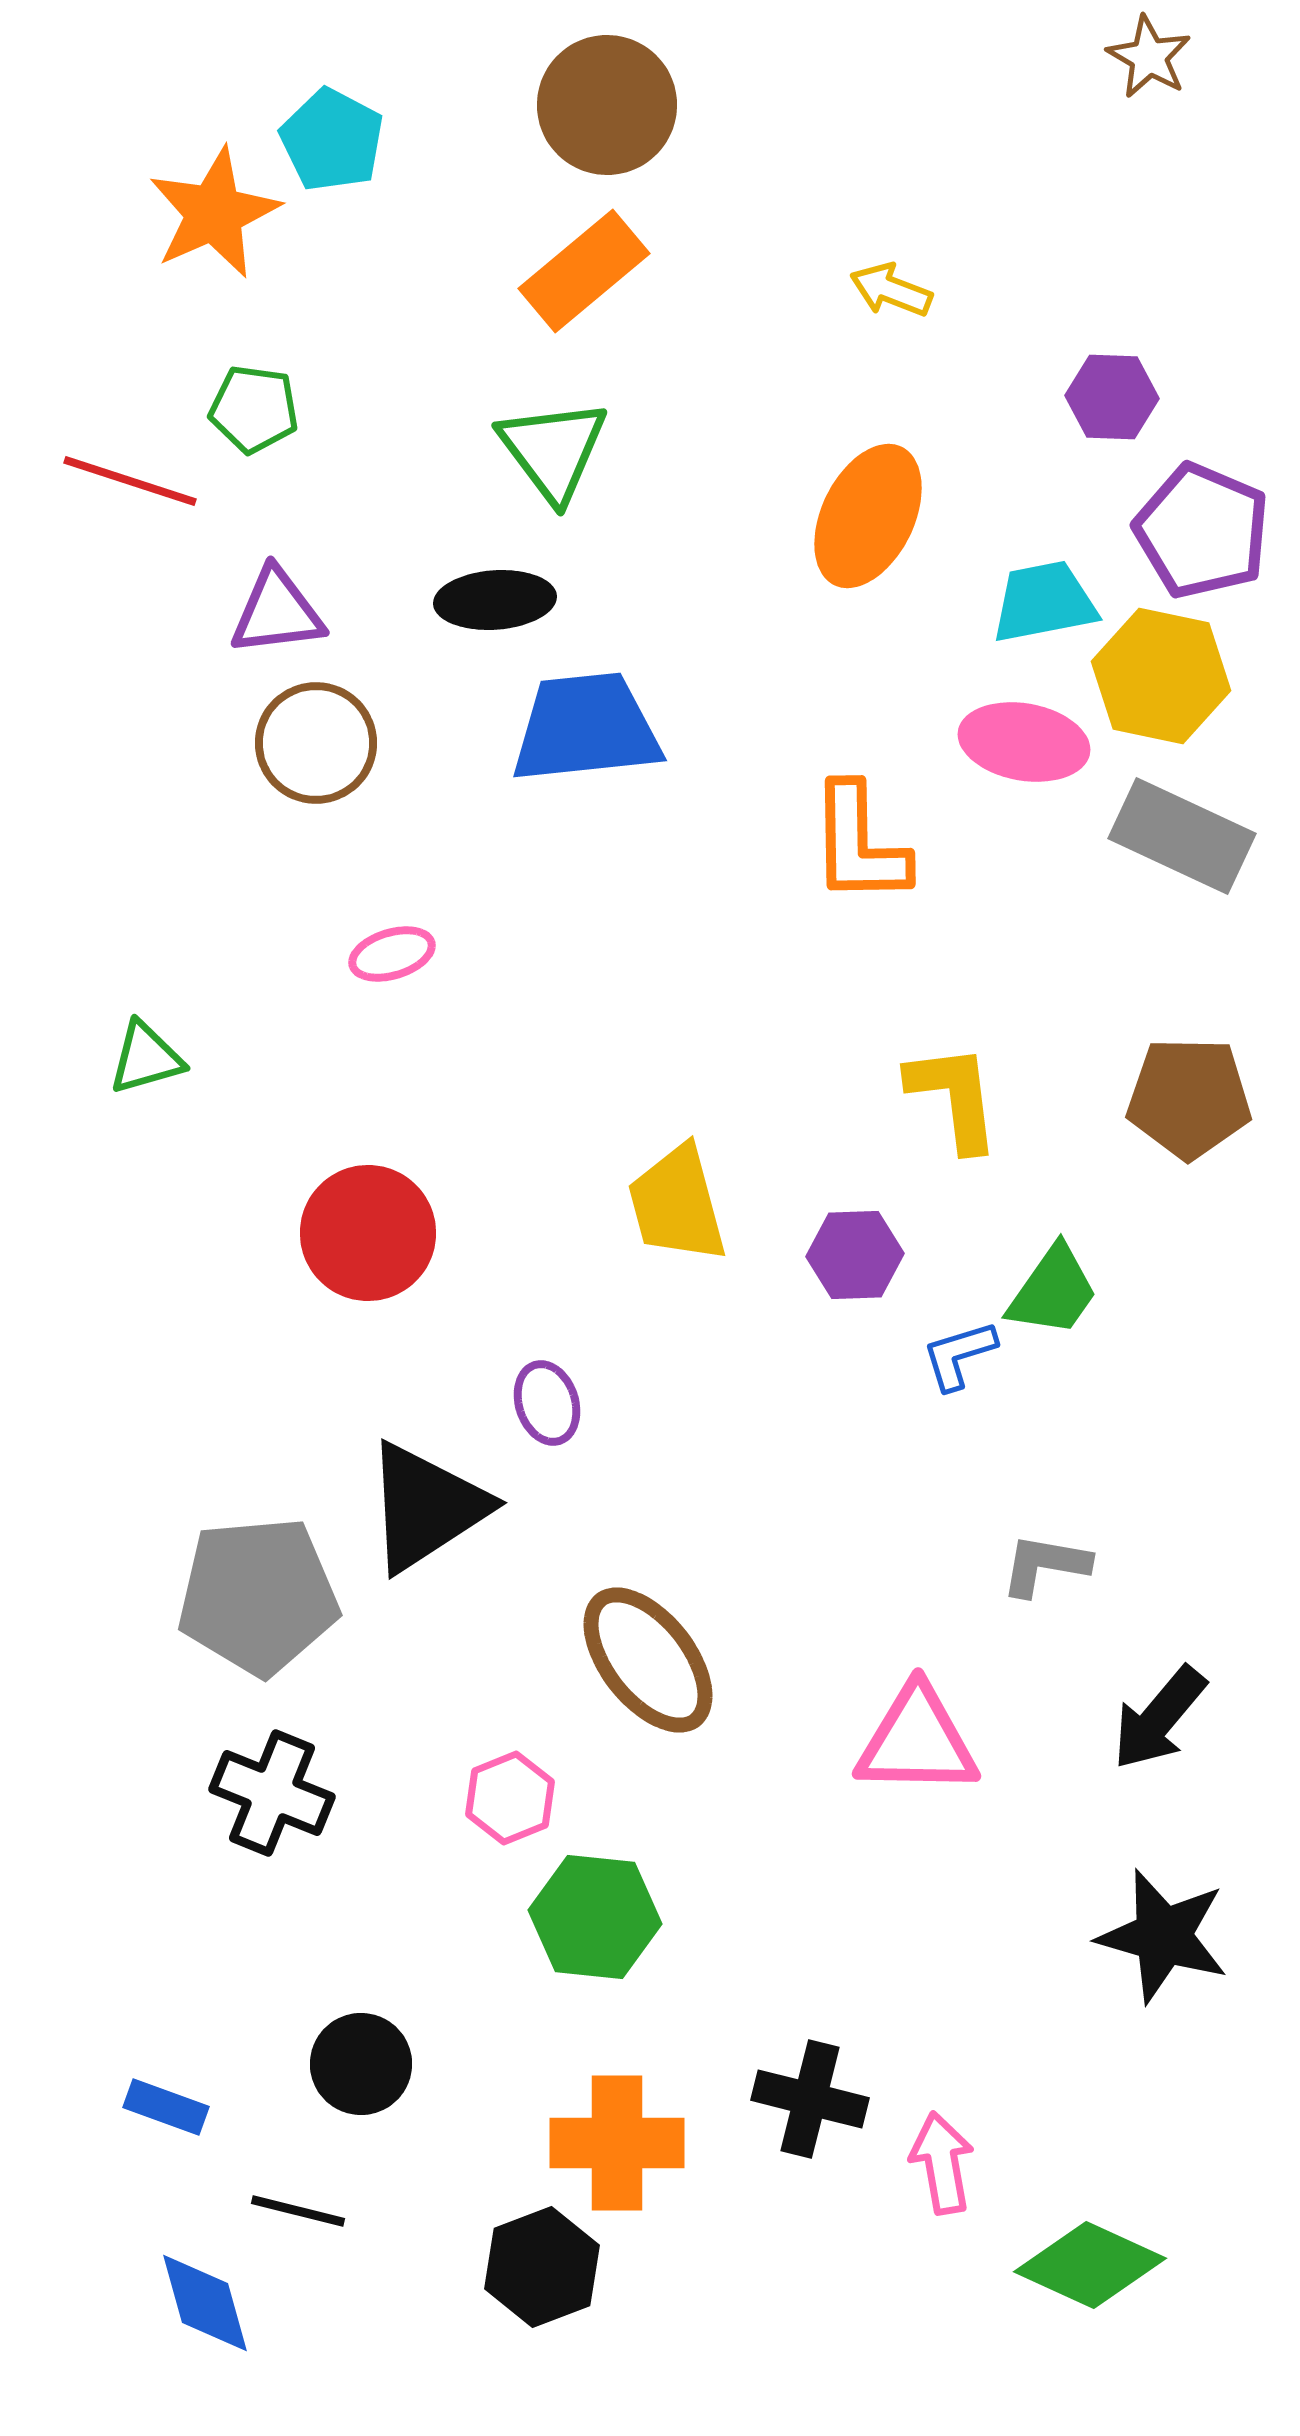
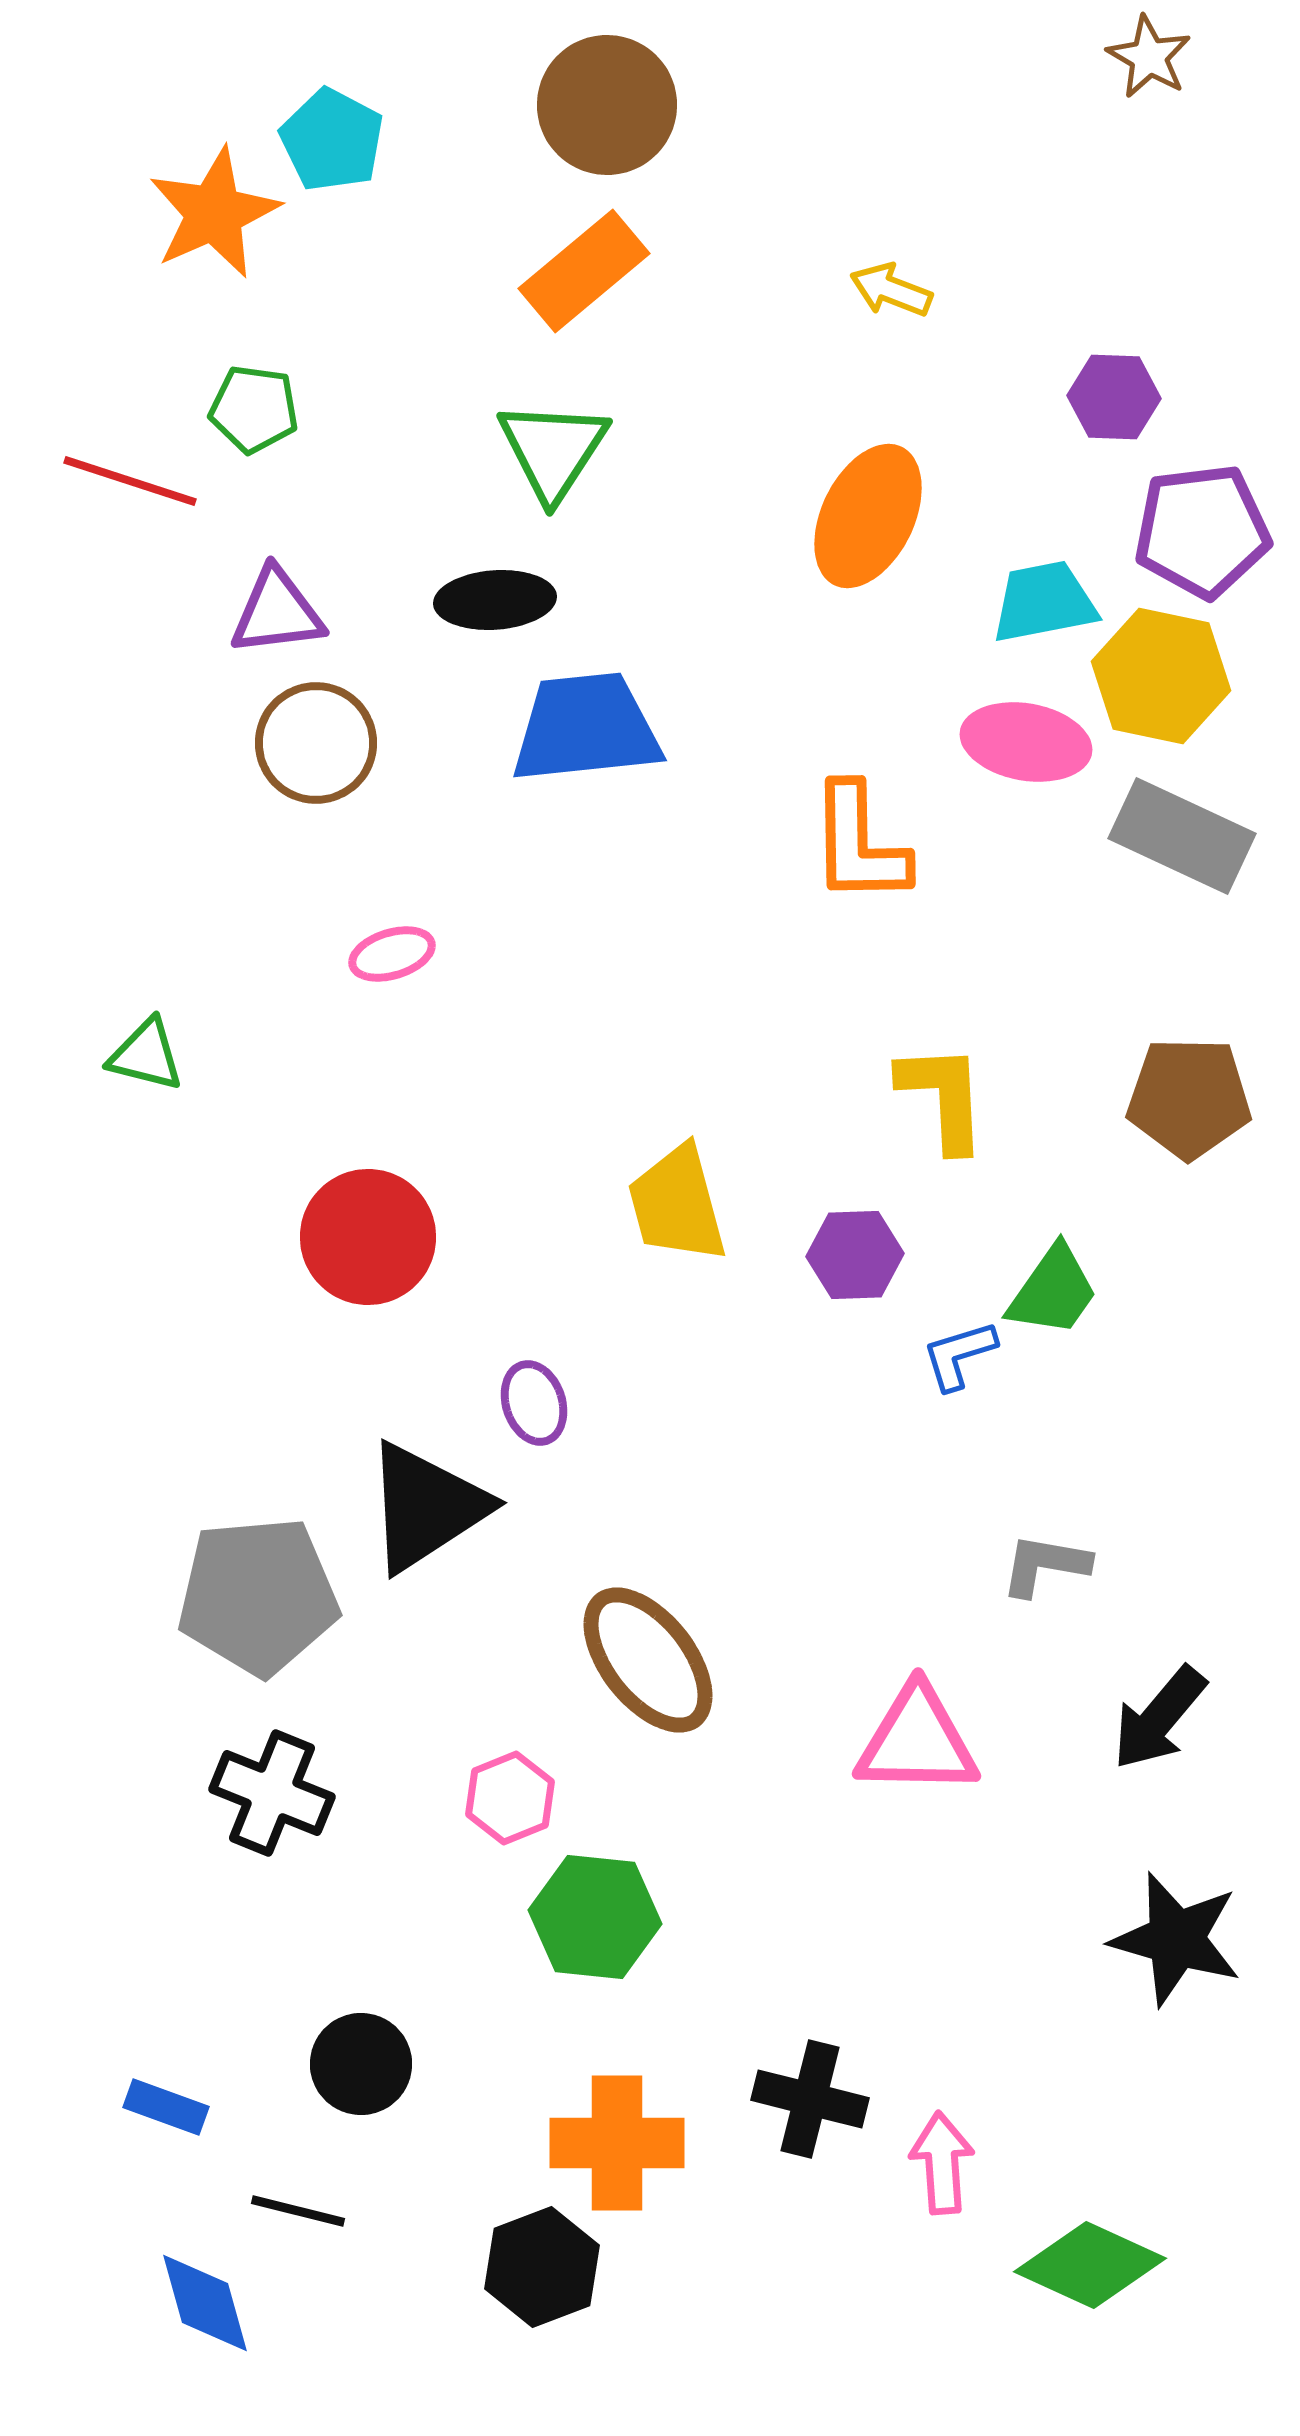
purple hexagon at (1112, 397): moved 2 px right
green triangle at (553, 450): rotated 10 degrees clockwise
purple pentagon at (1202, 531): rotated 30 degrees counterclockwise
pink ellipse at (1024, 742): moved 2 px right
green triangle at (146, 1058): moved 3 px up; rotated 30 degrees clockwise
yellow L-shape at (954, 1097): moved 11 px left; rotated 4 degrees clockwise
red circle at (368, 1233): moved 4 px down
purple ellipse at (547, 1403): moved 13 px left
black star at (1163, 1936): moved 13 px right, 3 px down
pink arrow at (942, 2163): rotated 6 degrees clockwise
